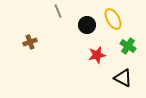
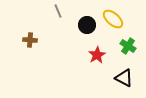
yellow ellipse: rotated 20 degrees counterclockwise
brown cross: moved 2 px up; rotated 24 degrees clockwise
red star: rotated 18 degrees counterclockwise
black triangle: moved 1 px right
